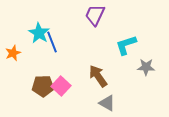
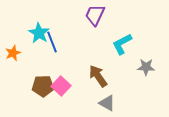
cyan L-shape: moved 4 px left, 1 px up; rotated 10 degrees counterclockwise
